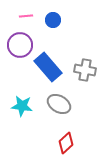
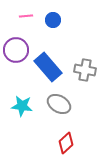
purple circle: moved 4 px left, 5 px down
